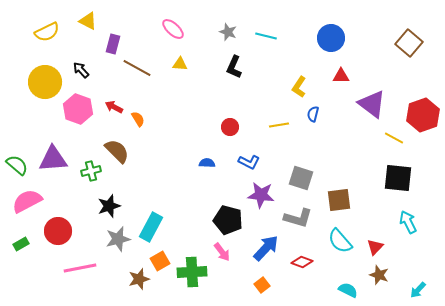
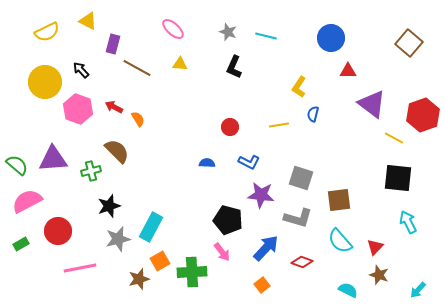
red triangle at (341, 76): moved 7 px right, 5 px up
